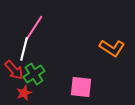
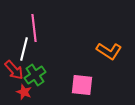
pink line: rotated 40 degrees counterclockwise
orange L-shape: moved 3 px left, 3 px down
green cross: moved 1 px right, 1 px down
pink square: moved 1 px right, 2 px up
red star: moved 1 px up; rotated 28 degrees counterclockwise
